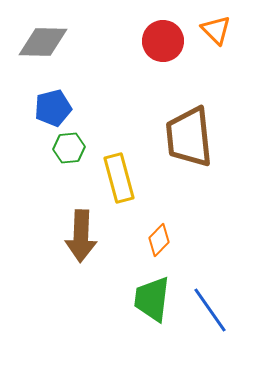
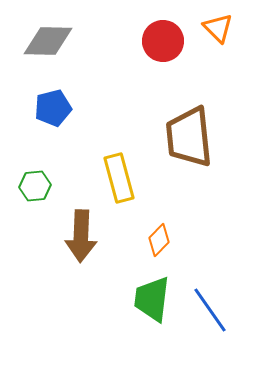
orange triangle: moved 2 px right, 2 px up
gray diamond: moved 5 px right, 1 px up
green hexagon: moved 34 px left, 38 px down
